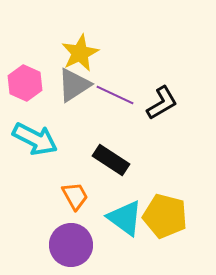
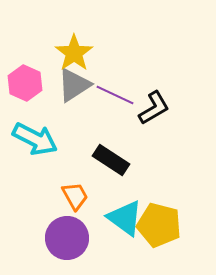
yellow star: moved 6 px left; rotated 9 degrees counterclockwise
black L-shape: moved 8 px left, 5 px down
yellow pentagon: moved 6 px left, 9 px down
purple circle: moved 4 px left, 7 px up
